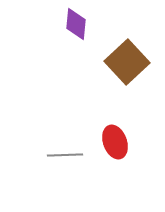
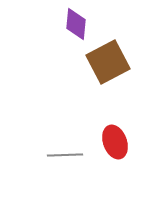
brown square: moved 19 px left; rotated 15 degrees clockwise
